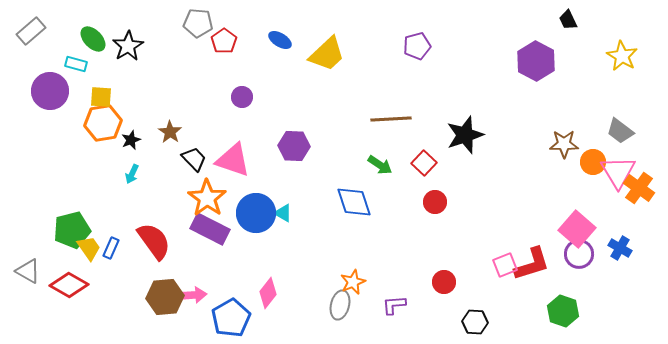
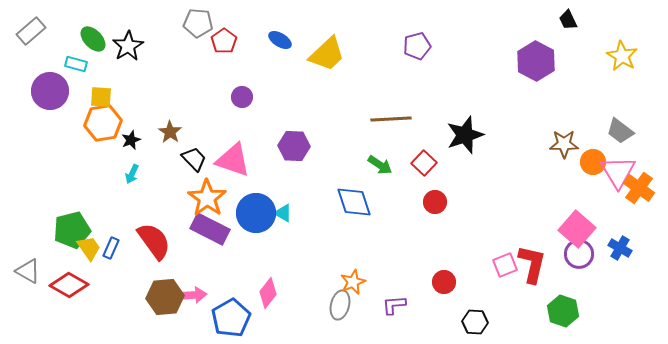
red L-shape at (532, 264): rotated 60 degrees counterclockwise
